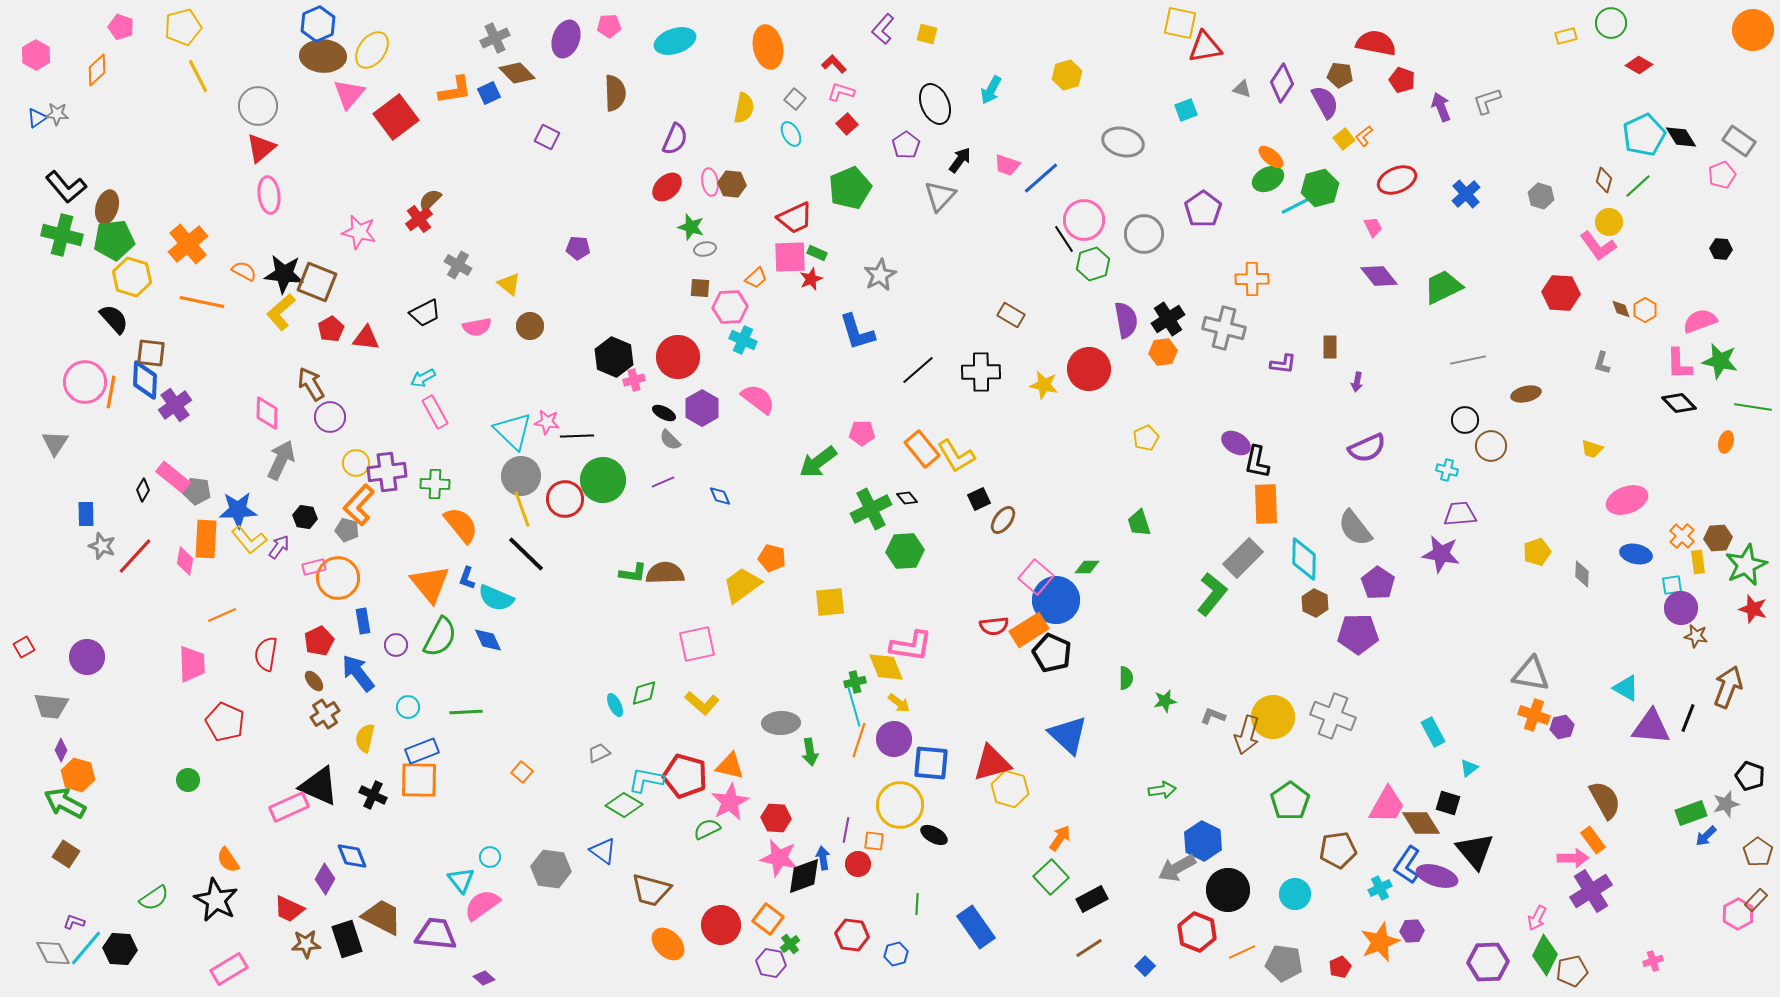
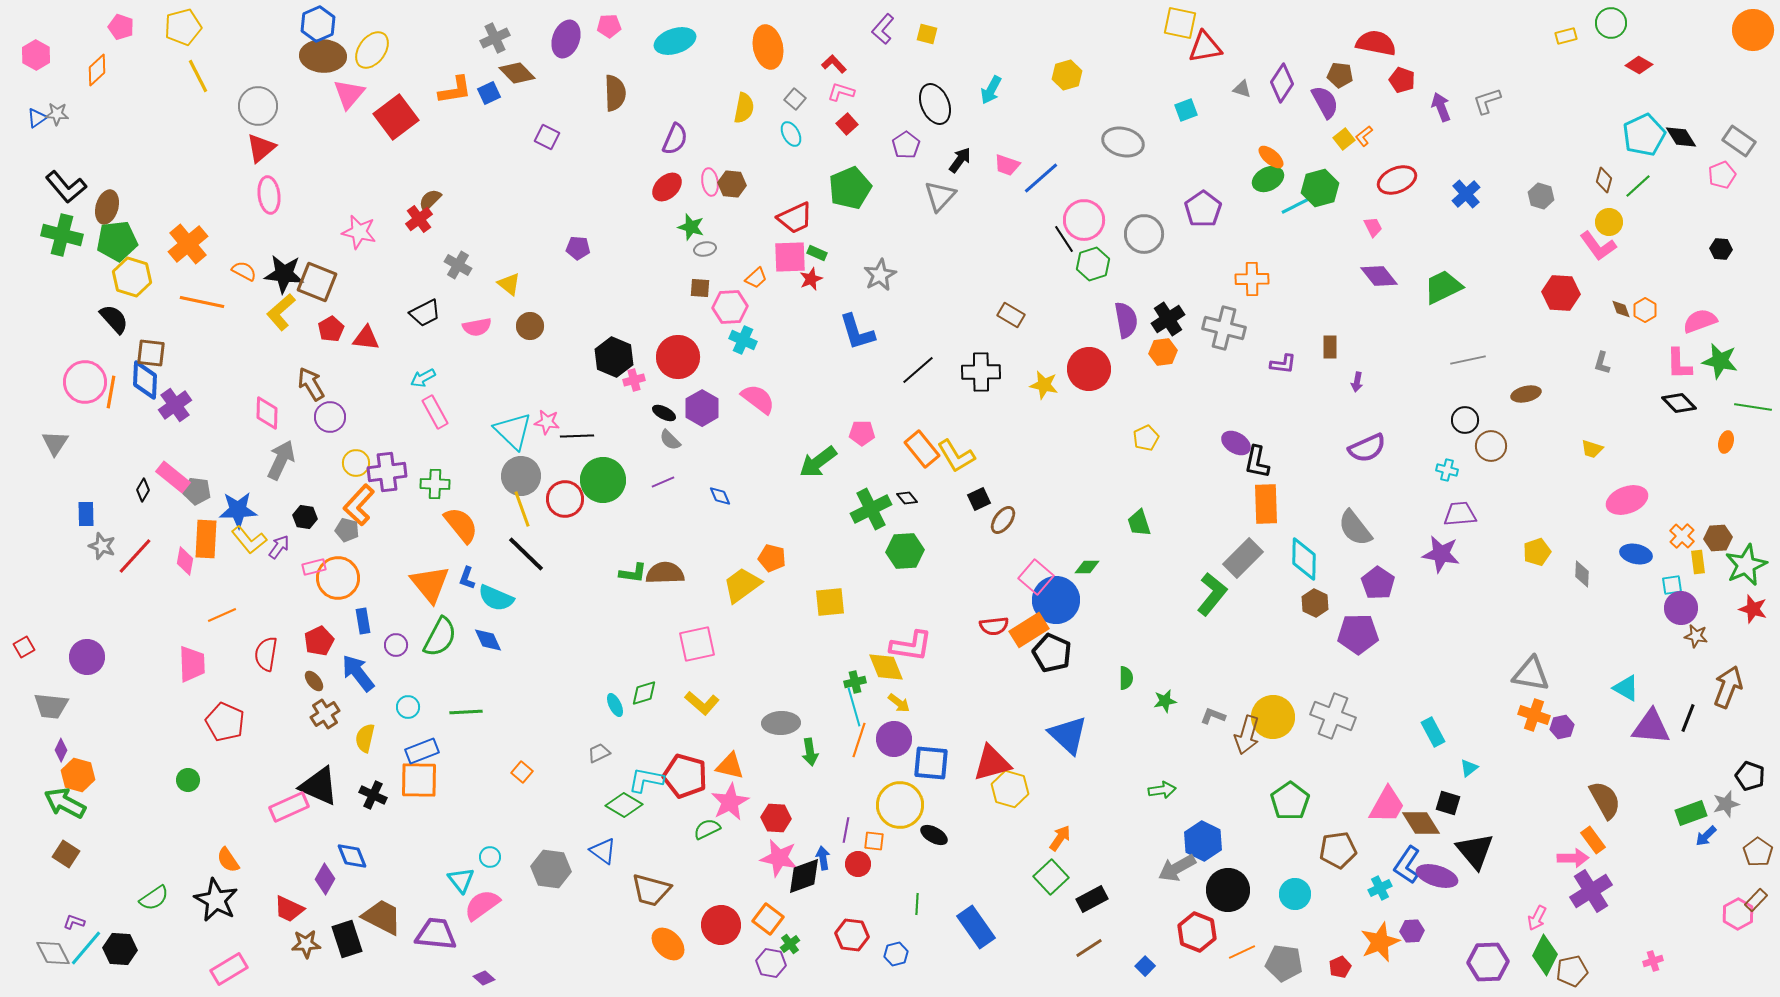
green pentagon at (114, 240): moved 3 px right, 1 px down
